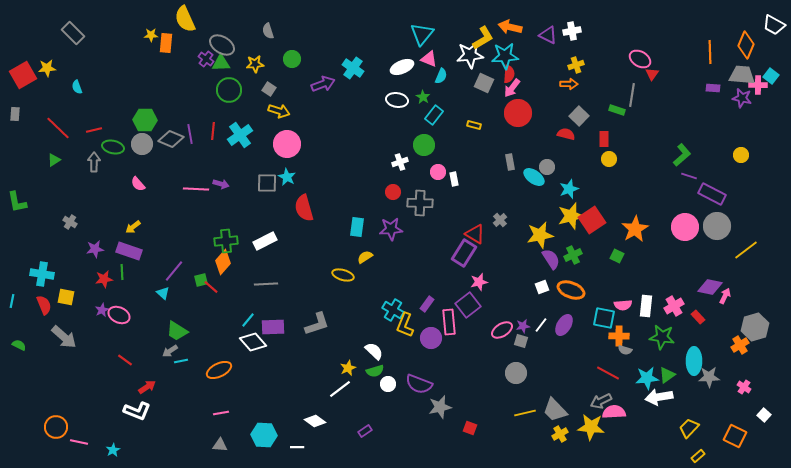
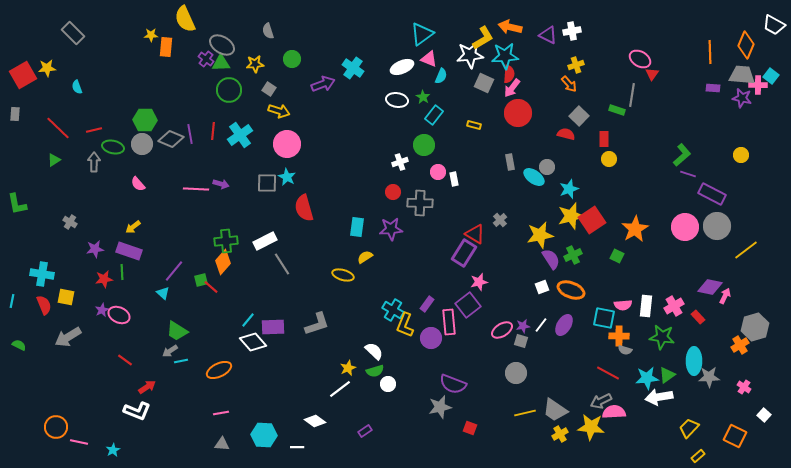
cyan triangle at (422, 34): rotated 15 degrees clockwise
orange rectangle at (166, 43): moved 4 px down
orange arrow at (569, 84): rotated 48 degrees clockwise
purple line at (689, 176): moved 1 px left, 2 px up
green L-shape at (17, 202): moved 2 px down
gray line at (266, 284): moved 16 px right, 20 px up; rotated 60 degrees clockwise
gray arrow at (64, 337): moved 4 px right; rotated 108 degrees clockwise
purple semicircle at (419, 384): moved 34 px right
gray trapezoid at (555, 410): rotated 12 degrees counterclockwise
gray triangle at (220, 445): moved 2 px right, 1 px up
